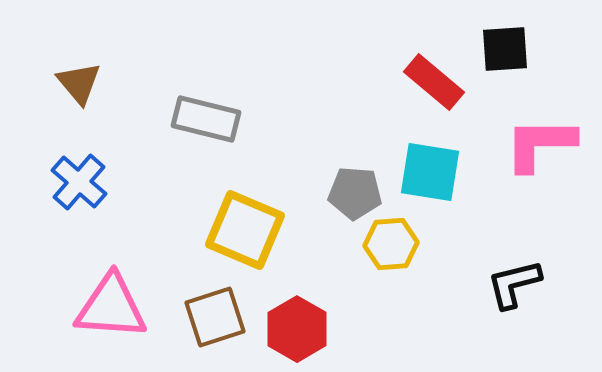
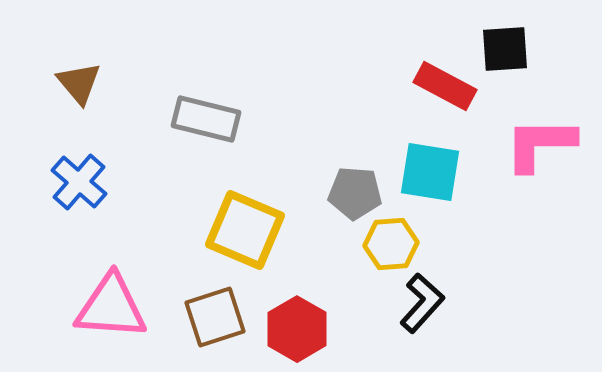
red rectangle: moved 11 px right, 4 px down; rotated 12 degrees counterclockwise
black L-shape: moved 92 px left, 19 px down; rotated 146 degrees clockwise
